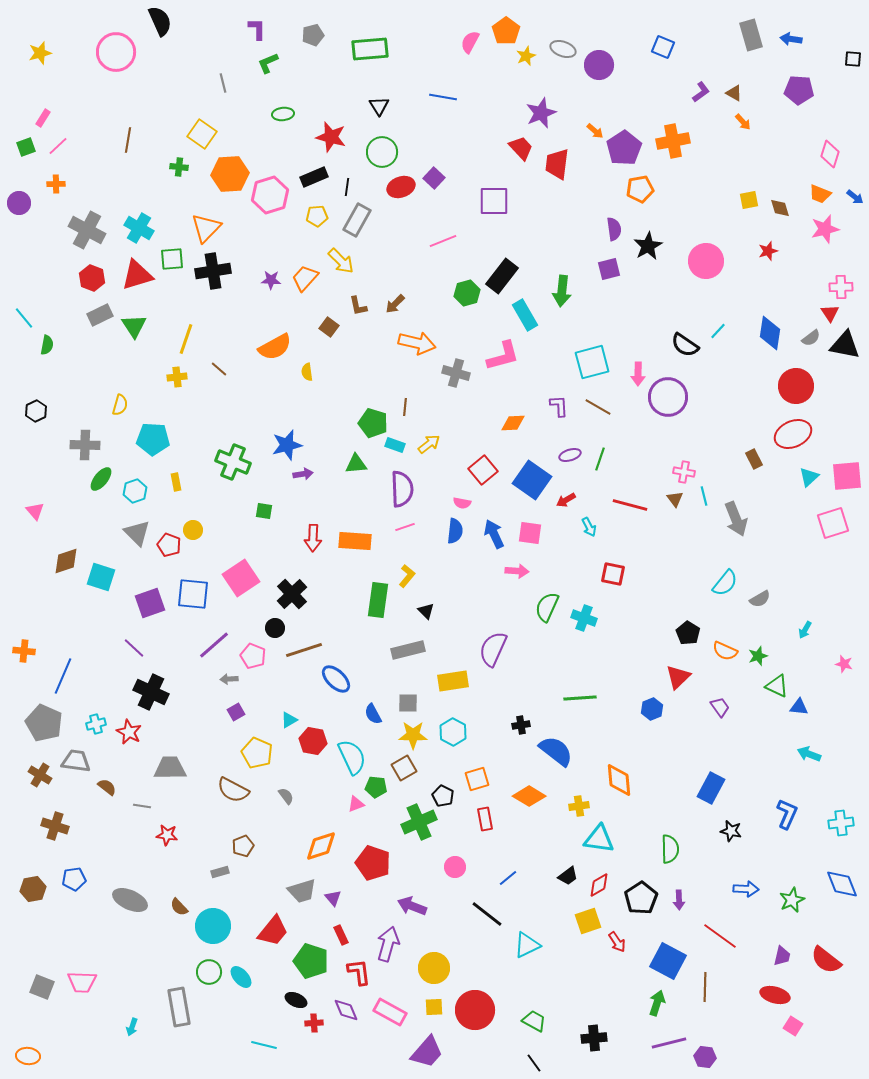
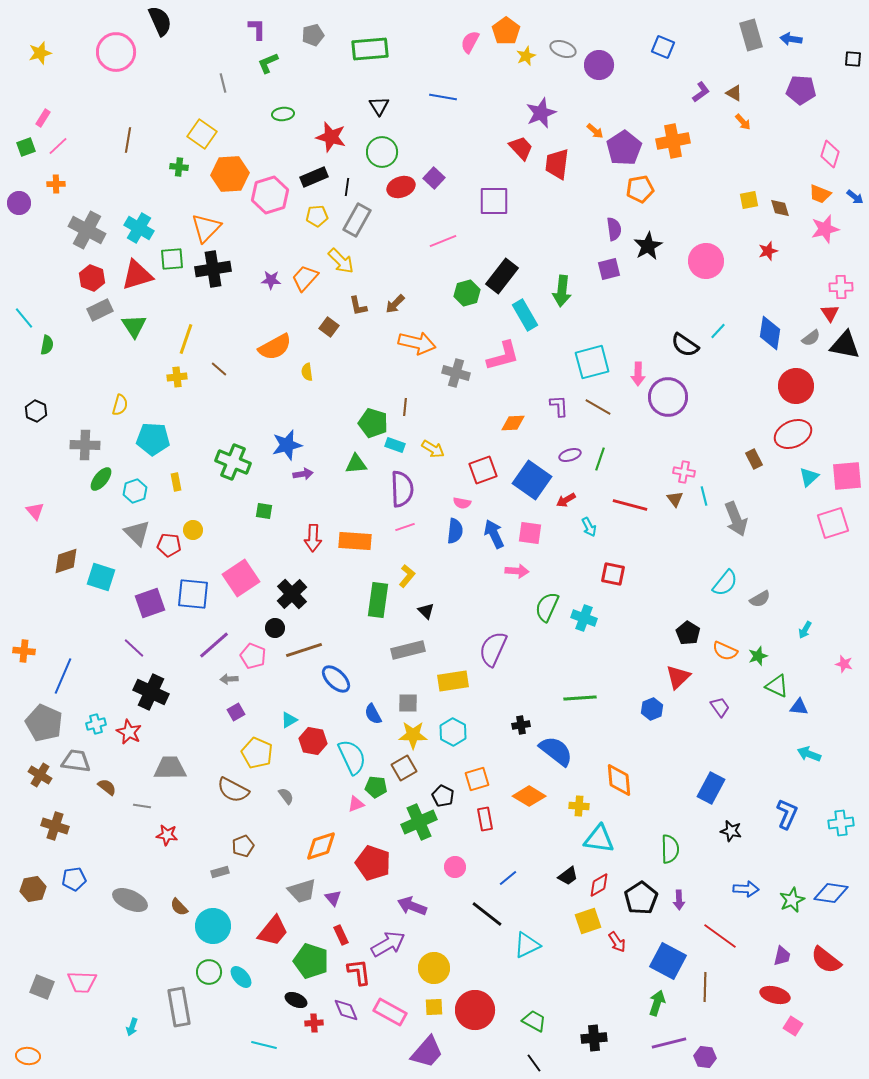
purple pentagon at (799, 90): moved 2 px right
black cross at (213, 271): moved 2 px up
gray rectangle at (100, 315): moved 5 px up
black hexagon at (36, 411): rotated 10 degrees counterclockwise
yellow arrow at (429, 444): moved 4 px right, 5 px down; rotated 70 degrees clockwise
red square at (483, 470): rotated 20 degrees clockwise
red pentagon at (169, 545): rotated 15 degrees counterclockwise
yellow cross at (579, 806): rotated 12 degrees clockwise
blue diamond at (842, 884): moved 11 px left, 9 px down; rotated 60 degrees counterclockwise
purple arrow at (388, 944): rotated 44 degrees clockwise
